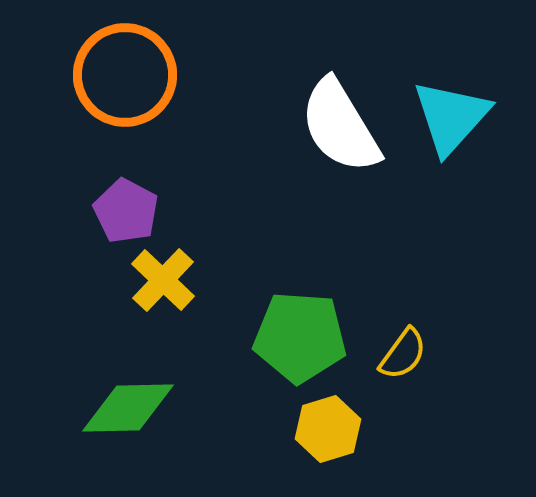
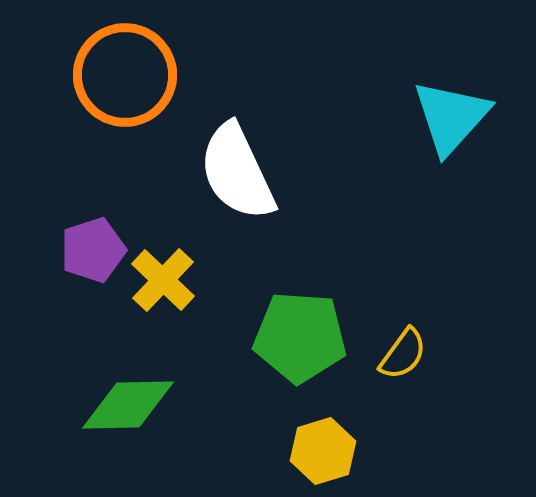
white semicircle: moved 103 px left, 46 px down; rotated 6 degrees clockwise
purple pentagon: moved 33 px left, 39 px down; rotated 26 degrees clockwise
green diamond: moved 3 px up
yellow hexagon: moved 5 px left, 22 px down
